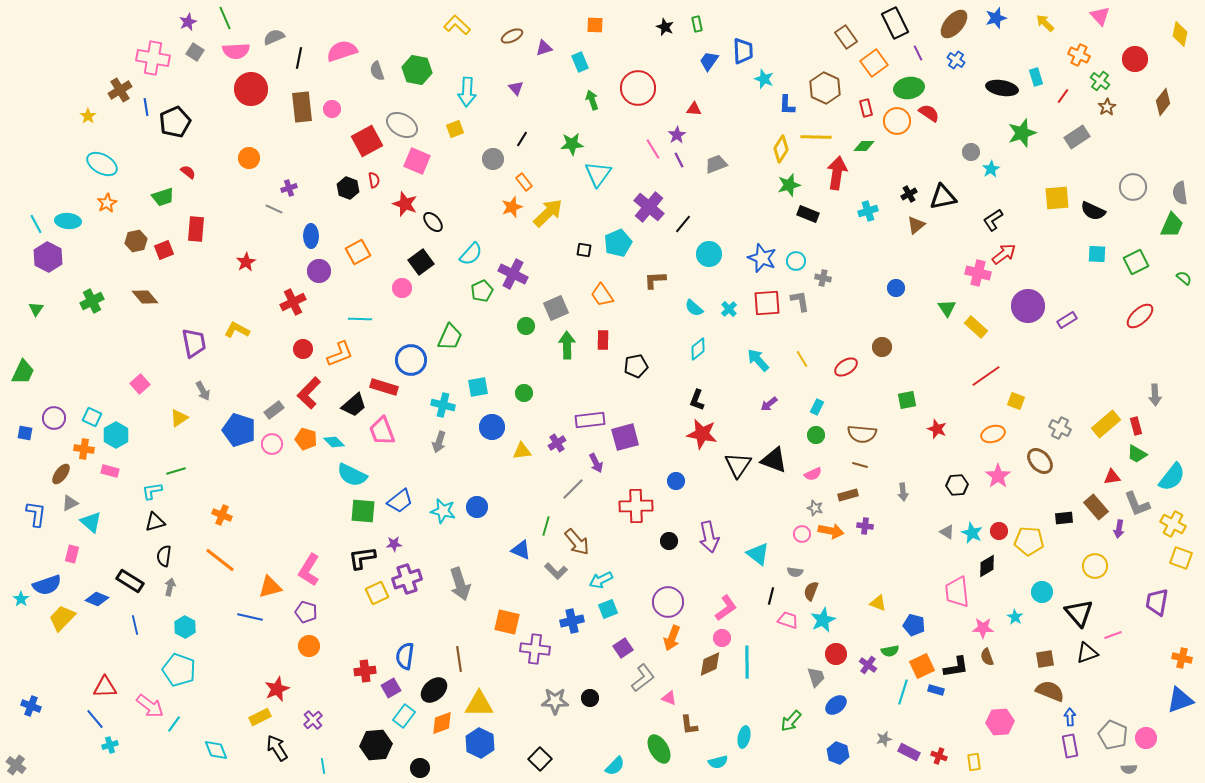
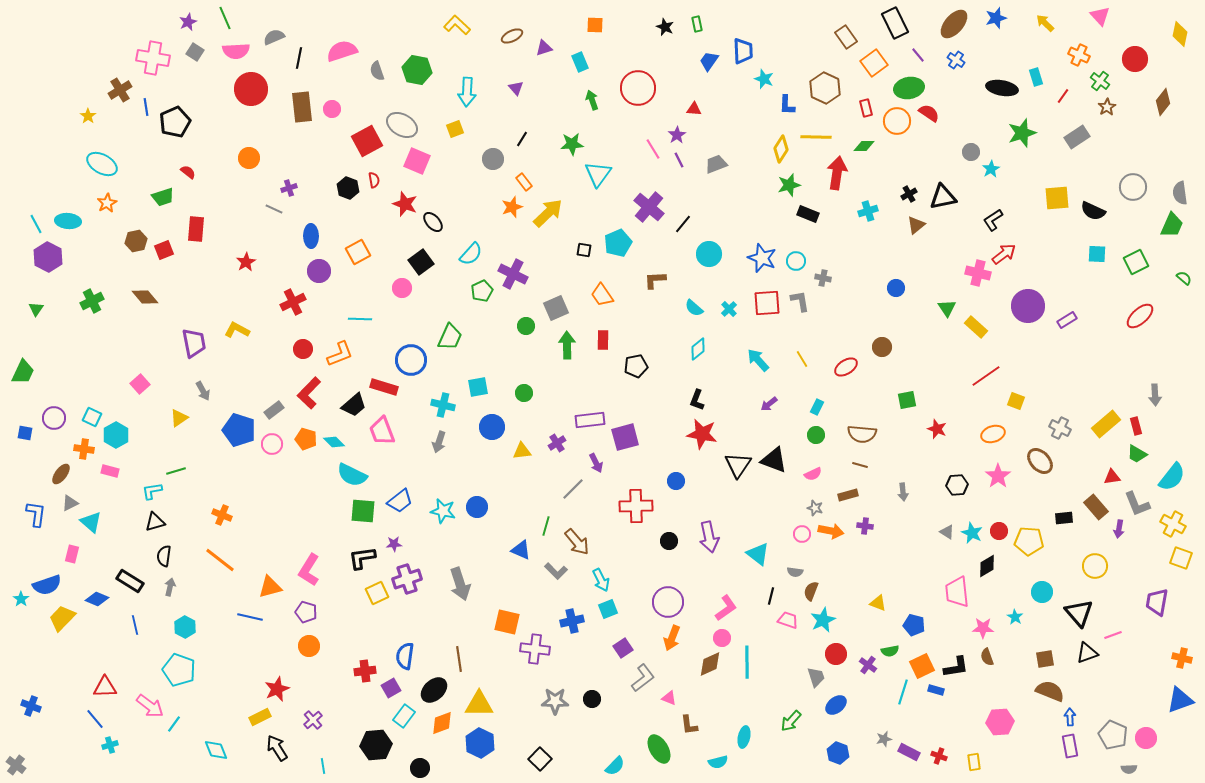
purple line at (918, 53): moved 2 px down; rotated 14 degrees counterclockwise
cyan arrow at (601, 580): rotated 90 degrees counterclockwise
black circle at (590, 698): moved 2 px right, 1 px down
